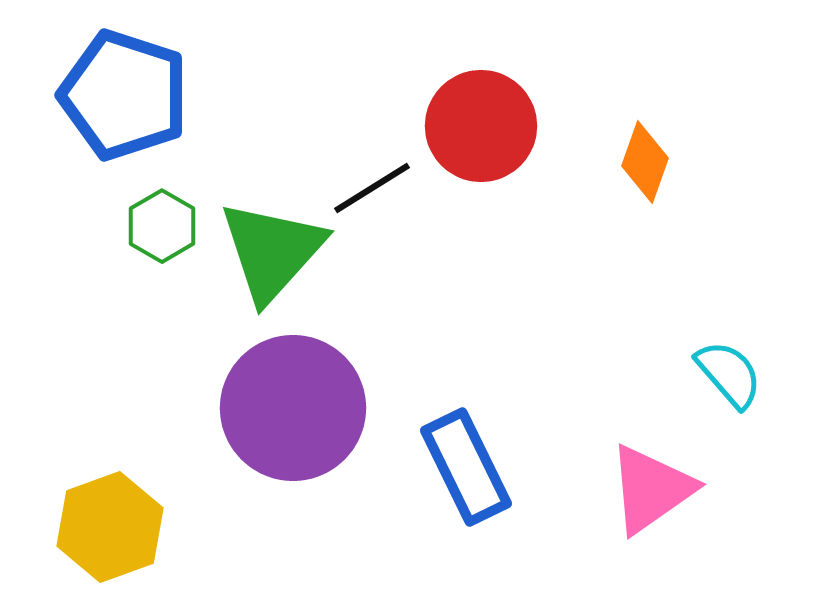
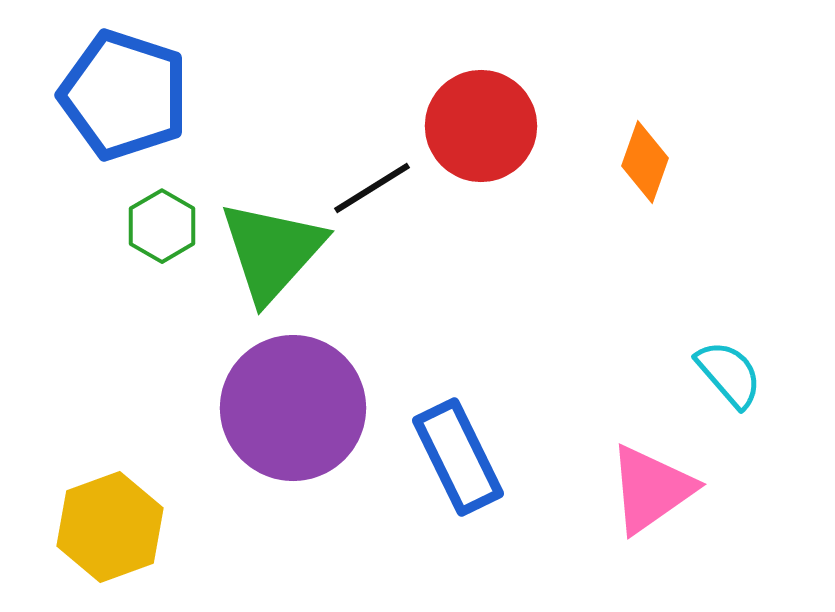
blue rectangle: moved 8 px left, 10 px up
